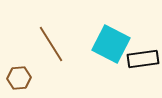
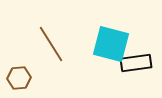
cyan square: rotated 12 degrees counterclockwise
black rectangle: moved 7 px left, 4 px down
